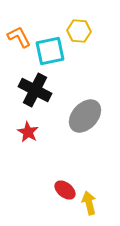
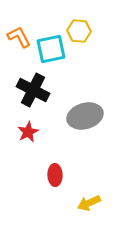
cyan square: moved 1 px right, 2 px up
black cross: moved 2 px left
gray ellipse: rotated 32 degrees clockwise
red star: rotated 15 degrees clockwise
red ellipse: moved 10 px left, 15 px up; rotated 50 degrees clockwise
yellow arrow: rotated 100 degrees counterclockwise
